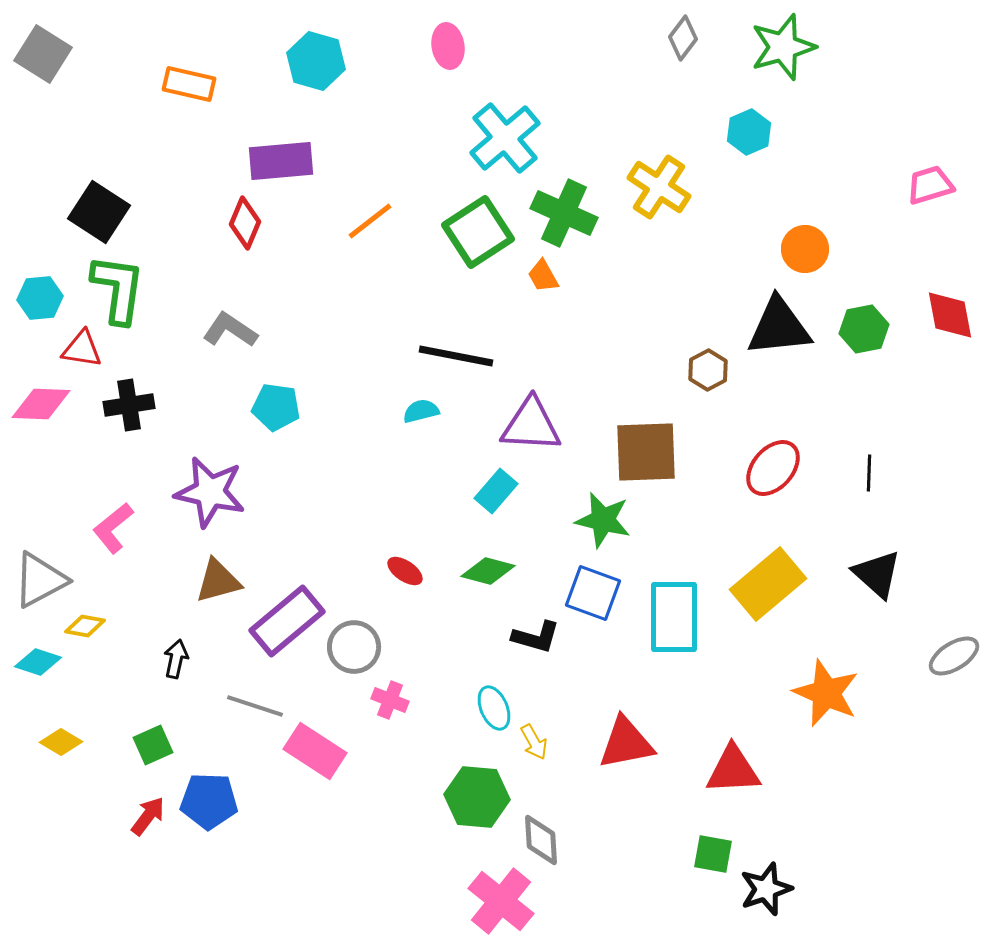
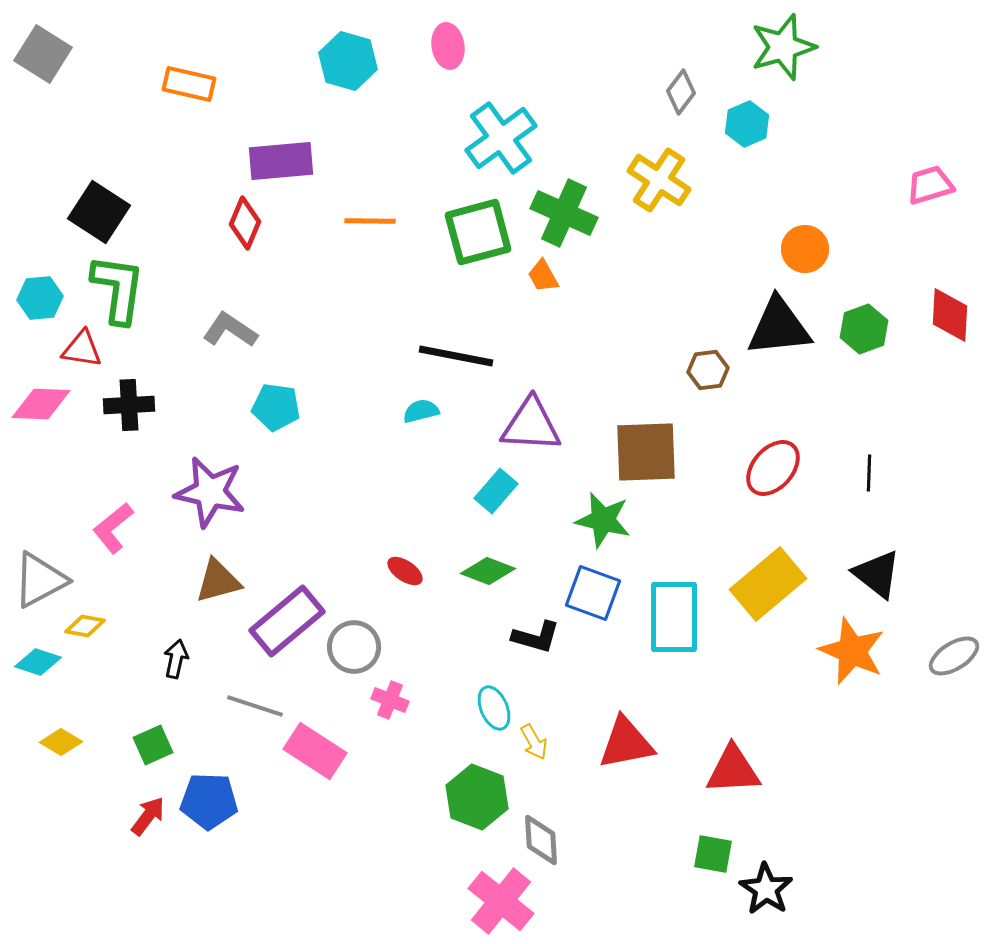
gray diamond at (683, 38): moved 2 px left, 54 px down
cyan hexagon at (316, 61): moved 32 px right
cyan hexagon at (749, 132): moved 2 px left, 8 px up
cyan cross at (505, 138): moved 4 px left; rotated 4 degrees clockwise
yellow cross at (659, 187): moved 7 px up
orange line at (370, 221): rotated 39 degrees clockwise
green square at (478, 232): rotated 18 degrees clockwise
red diamond at (950, 315): rotated 14 degrees clockwise
green hexagon at (864, 329): rotated 9 degrees counterclockwise
brown hexagon at (708, 370): rotated 21 degrees clockwise
black cross at (129, 405): rotated 6 degrees clockwise
green diamond at (488, 571): rotated 6 degrees clockwise
black triangle at (877, 574): rotated 4 degrees counterclockwise
orange star at (826, 693): moved 26 px right, 42 px up
green hexagon at (477, 797): rotated 16 degrees clockwise
black star at (766, 889): rotated 20 degrees counterclockwise
